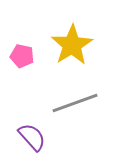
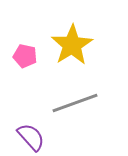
pink pentagon: moved 3 px right
purple semicircle: moved 1 px left
